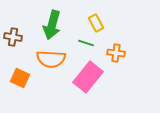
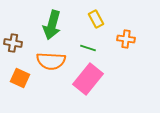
yellow rectangle: moved 4 px up
brown cross: moved 6 px down
green line: moved 2 px right, 5 px down
orange cross: moved 10 px right, 14 px up
orange semicircle: moved 2 px down
pink rectangle: moved 2 px down
